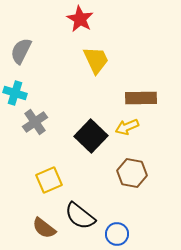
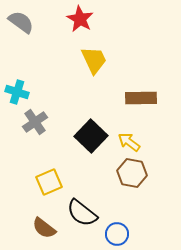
gray semicircle: moved 29 px up; rotated 100 degrees clockwise
yellow trapezoid: moved 2 px left
cyan cross: moved 2 px right, 1 px up
yellow arrow: moved 2 px right, 15 px down; rotated 60 degrees clockwise
yellow square: moved 2 px down
black semicircle: moved 2 px right, 3 px up
